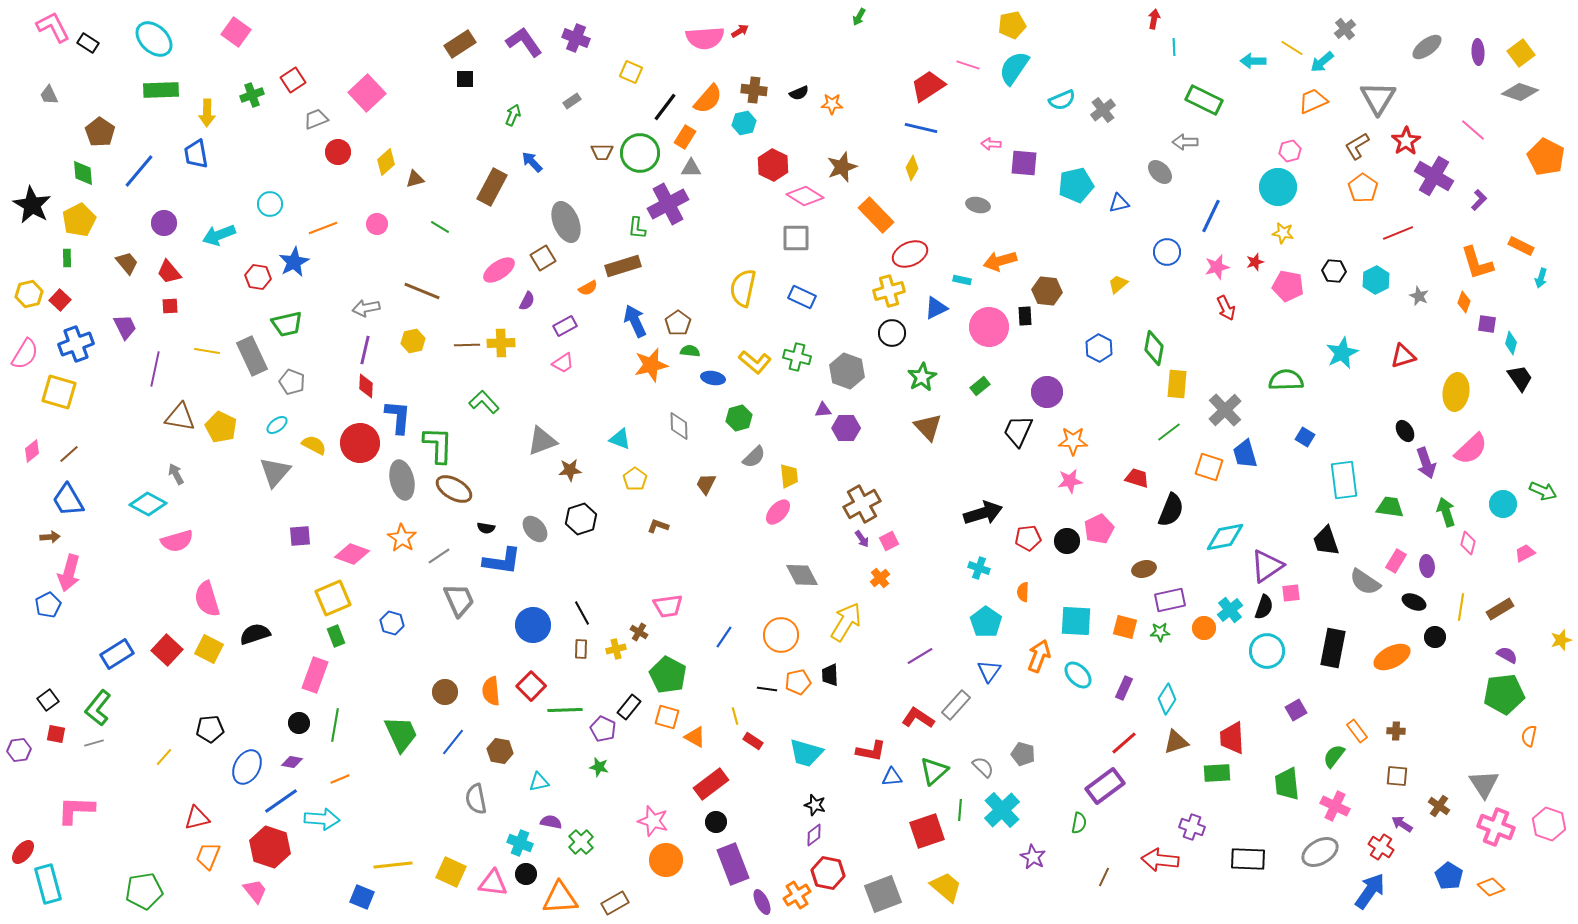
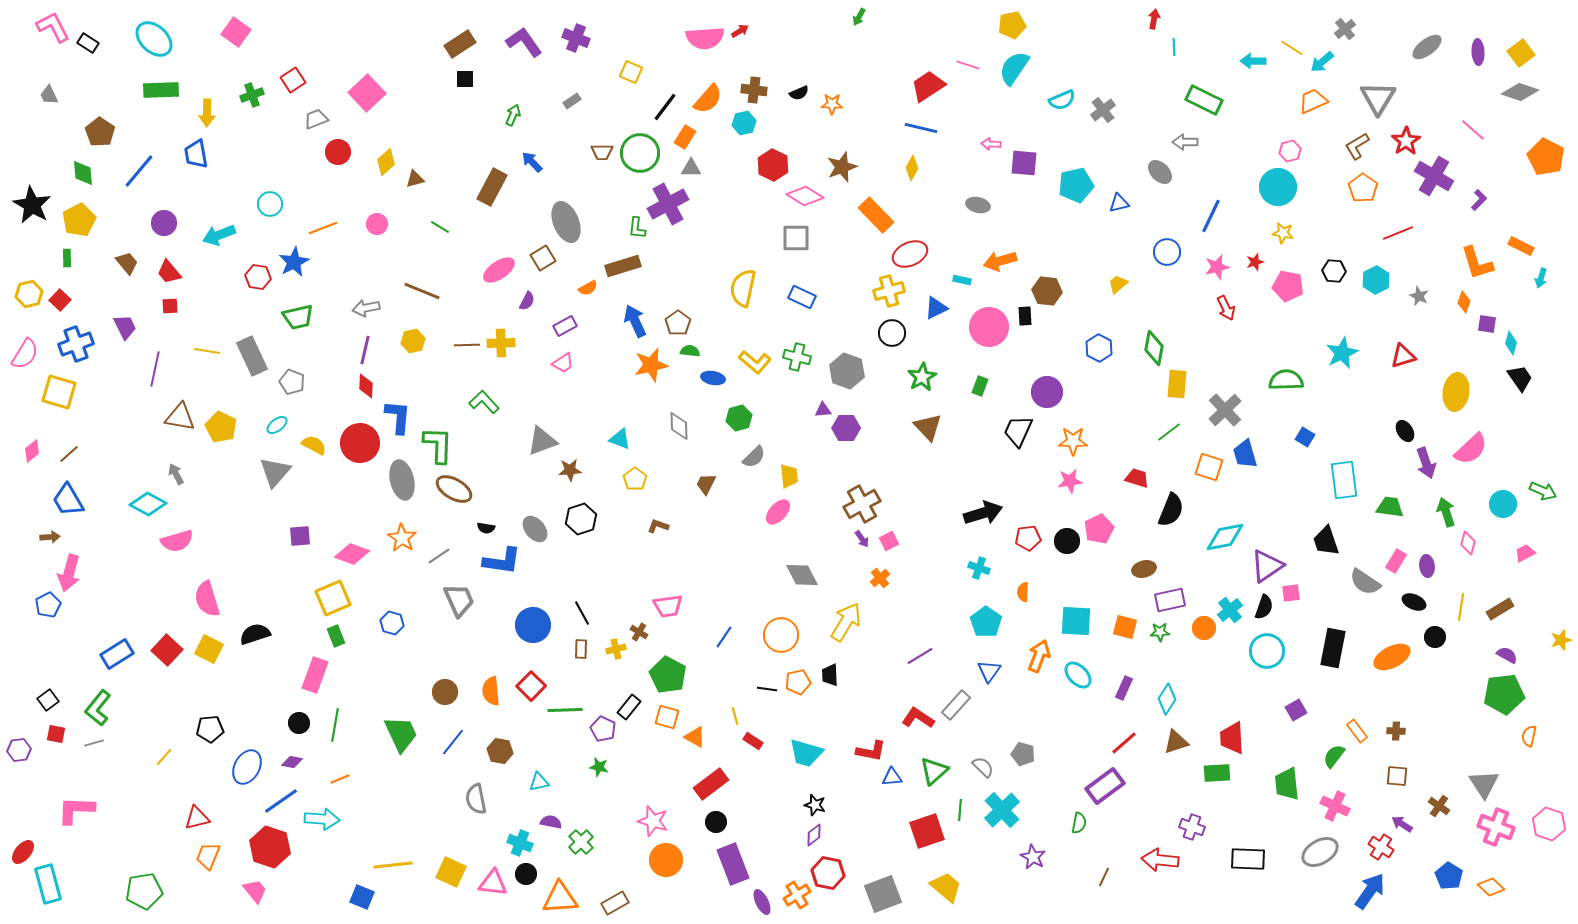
green trapezoid at (287, 324): moved 11 px right, 7 px up
green rectangle at (980, 386): rotated 30 degrees counterclockwise
